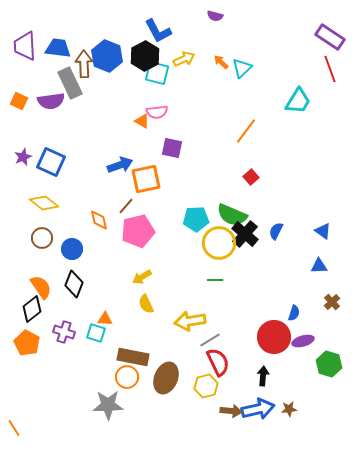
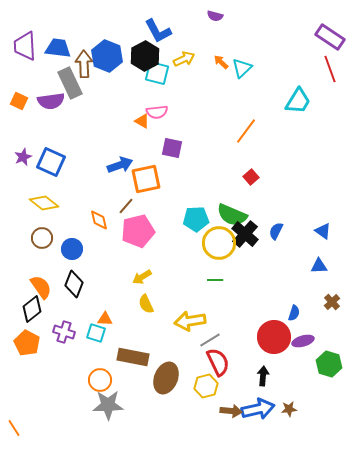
orange circle at (127, 377): moved 27 px left, 3 px down
